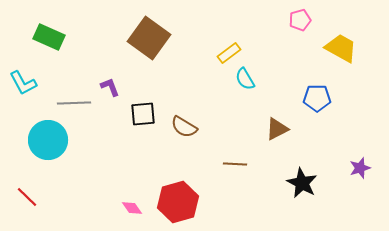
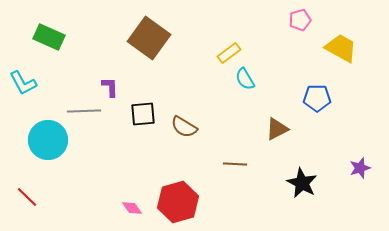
purple L-shape: rotated 20 degrees clockwise
gray line: moved 10 px right, 8 px down
